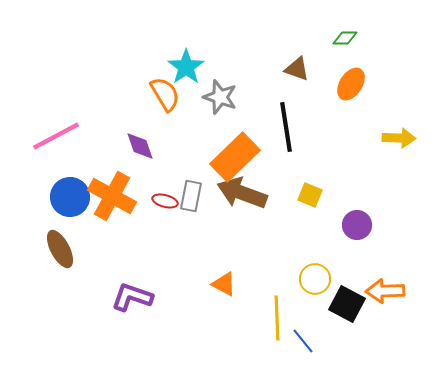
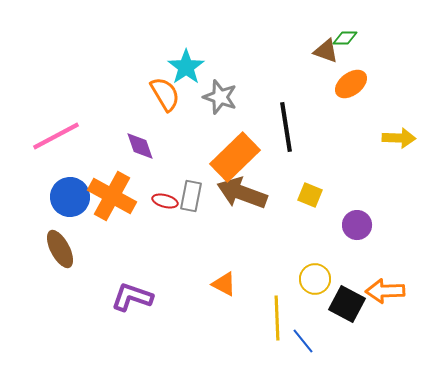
brown triangle: moved 29 px right, 18 px up
orange ellipse: rotated 20 degrees clockwise
